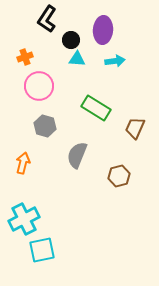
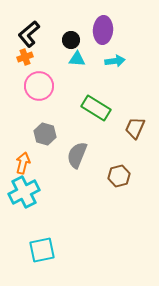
black L-shape: moved 18 px left, 15 px down; rotated 16 degrees clockwise
gray hexagon: moved 8 px down
cyan cross: moved 27 px up
